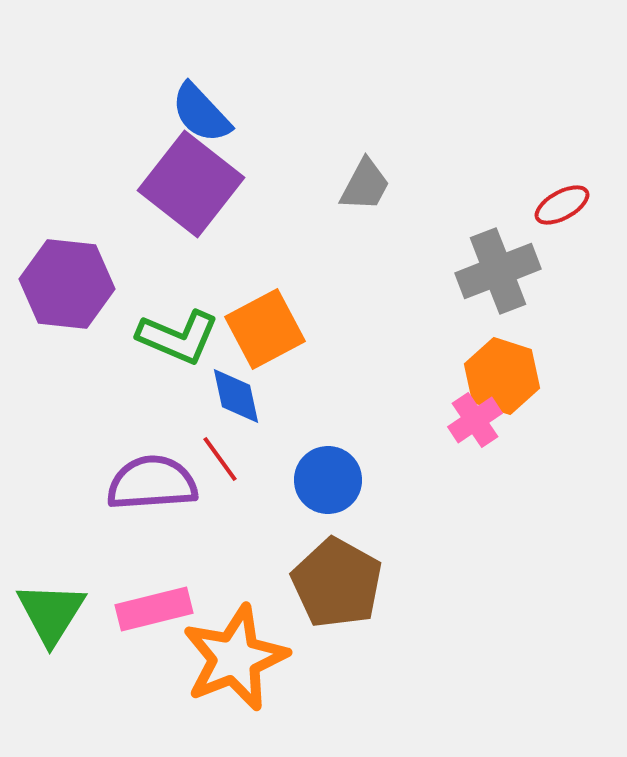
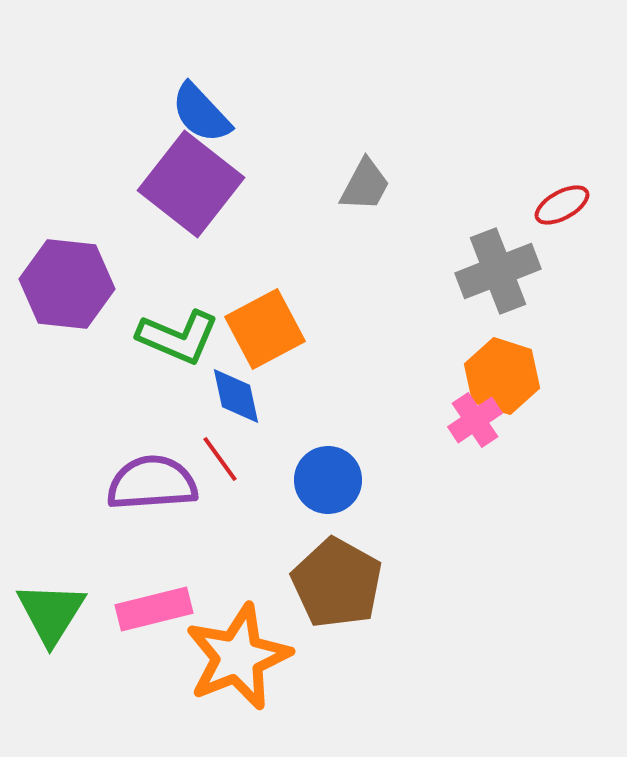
orange star: moved 3 px right, 1 px up
